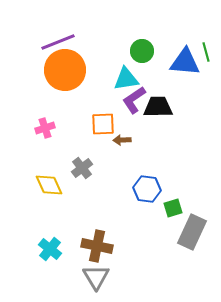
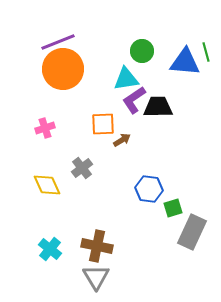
orange circle: moved 2 px left, 1 px up
brown arrow: rotated 150 degrees clockwise
yellow diamond: moved 2 px left
blue hexagon: moved 2 px right
